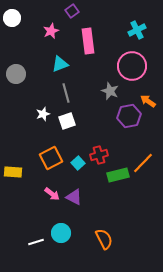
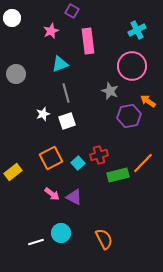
purple square: rotated 24 degrees counterclockwise
yellow rectangle: rotated 42 degrees counterclockwise
